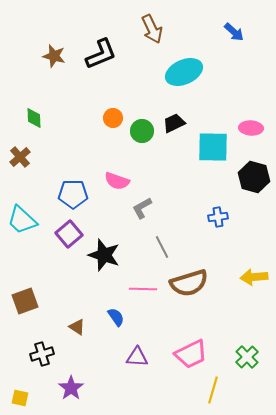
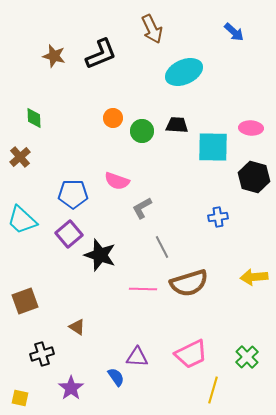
black trapezoid: moved 3 px right, 2 px down; rotated 30 degrees clockwise
black star: moved 4 px left
blue semicircle: moved 60 px down
